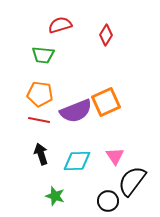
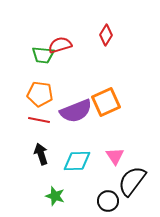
red semicircle: moved 20 px down
